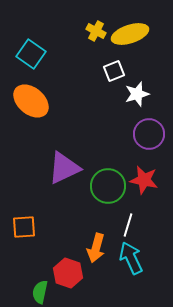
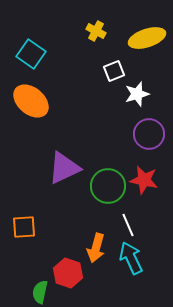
yellow ellipse: moved 17 px right, 4 px down
white line: rotated 40 degrees counterclockwise
